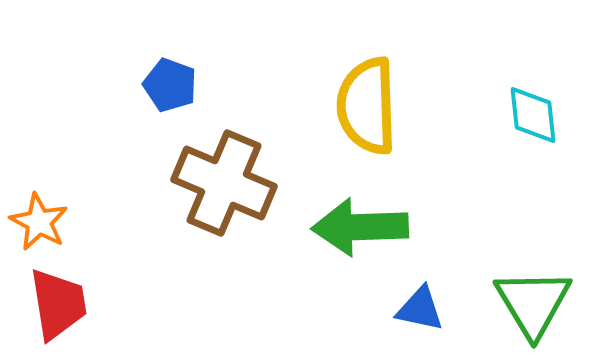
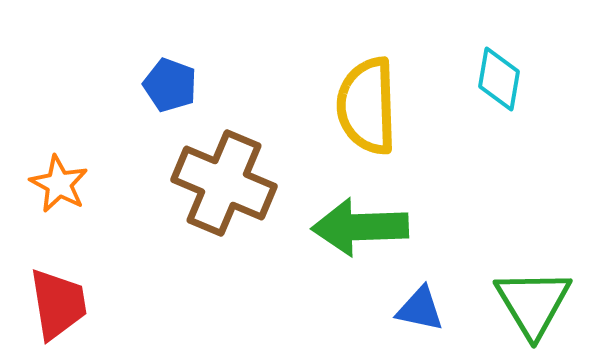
cyan diamond: moved 34 px left, 36 px up; rotated 16 degrees clockwise
orange star: moved 20 px right, 38 px up
